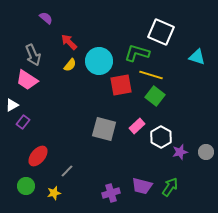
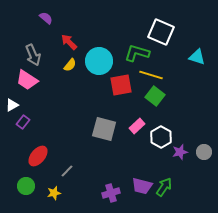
gray circle: moved 2 px left
green arrow: moved 6 px left
